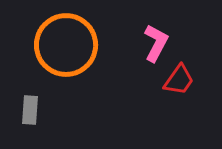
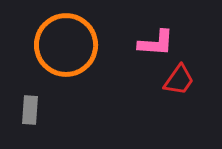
pink L-shape: rotated 66 degrees clockwise
